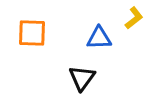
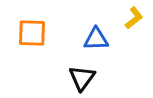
blue triangle: moved 3 px left, 1 px down
